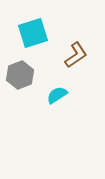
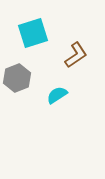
gray hexagon: moved 3 px left, 3 px down
